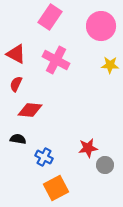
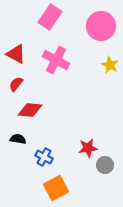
yellow star: rotated 24 degrees clockwise
red semicircle: rotated 14 degrees clockwise
